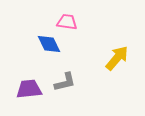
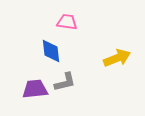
blue diamond: moved 2 px right, 7 px down; rotated 20 degrees clockwise
yellow arrow: rotated 28 degrees clockwise
purple trapezoid: moved 6 px right
